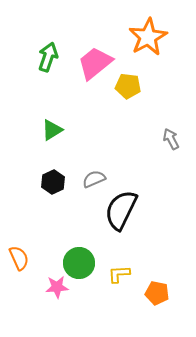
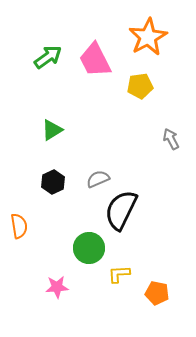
green arrow: rotated 36 degrees clockwise
pink trapezoid: moved 3 px up; rotated 78 degrees counterclockwise
yellow pentagon: moved 12 px right; rotated 15 degrees counterclockwise
gray semicircle: moved 4 px right
orange semicircle: moved 32 px up; rotated 15 degrees clockwise
green circle: moved 10 px right, 15 px up
